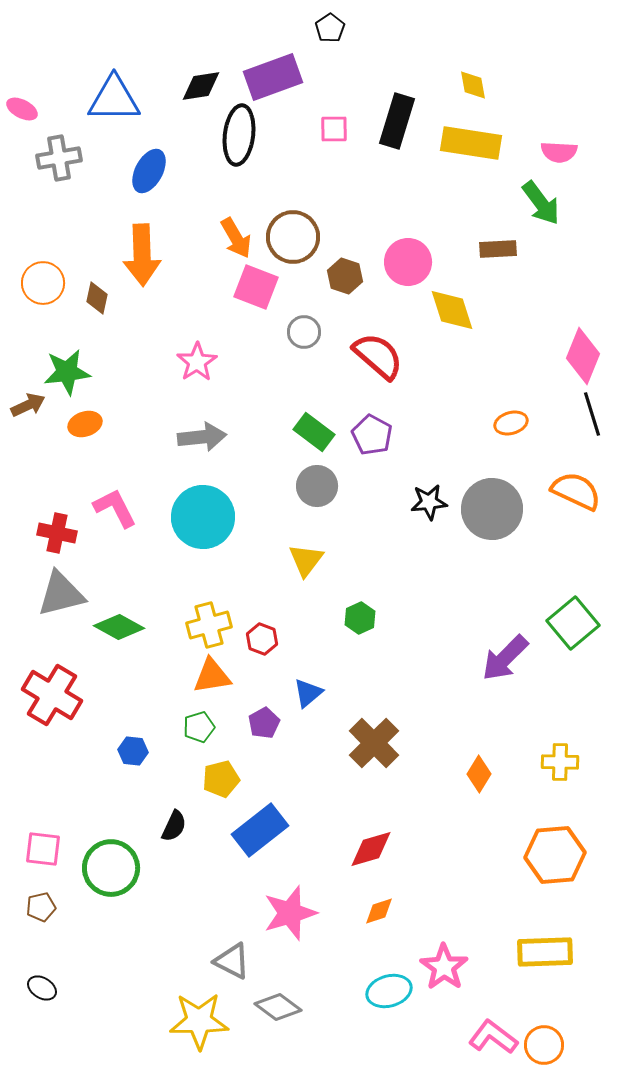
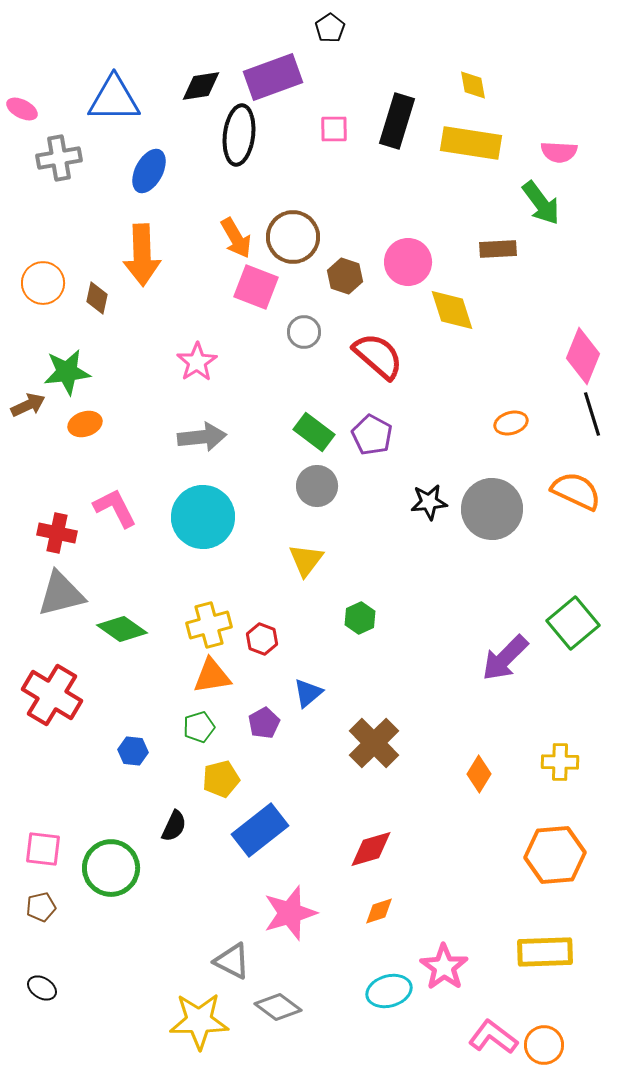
green diamond at (119, 627): moved 3 px right, 2 px down; rotated 6 degrees clockwise
